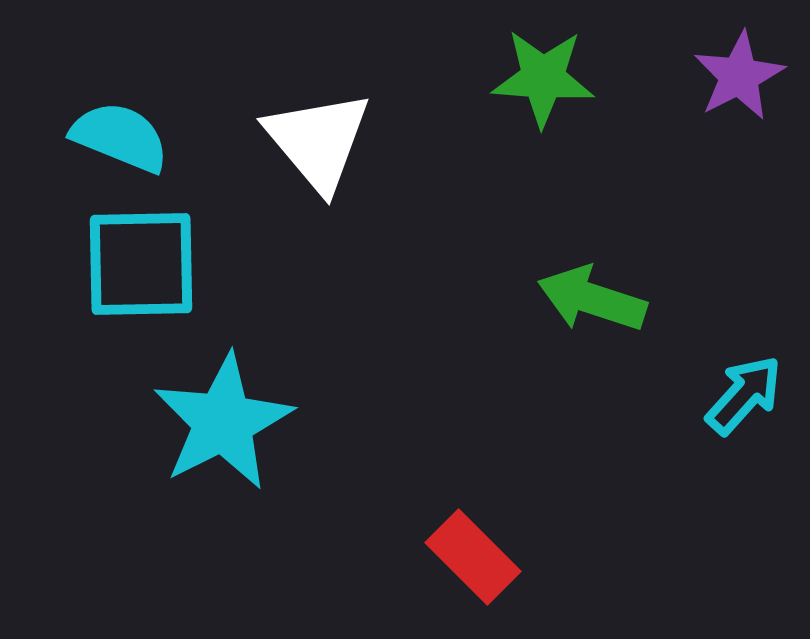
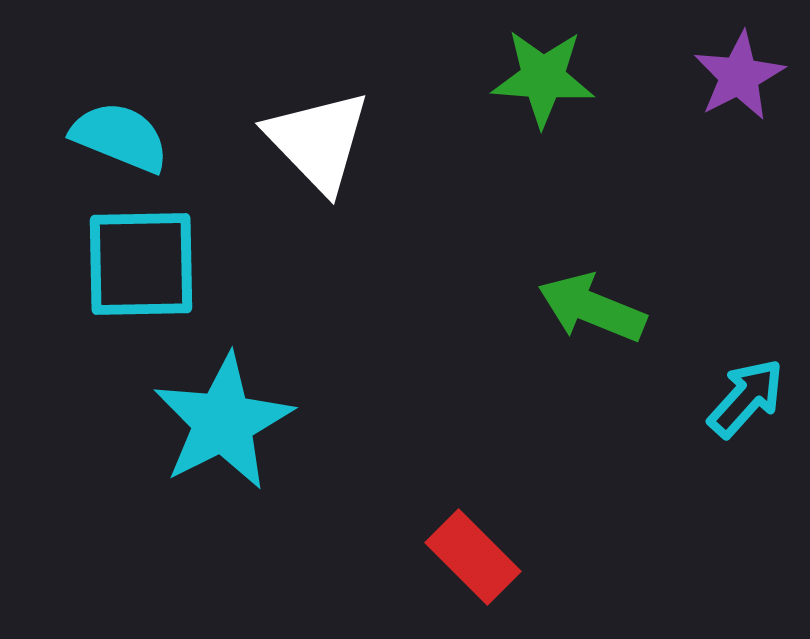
white triangle: rotated 4 degrees counterclockwise
green arrow: moved 9 px down; rotated 4 degrees clockwise
cyan arrow: moved 2 px right, 3 px down
